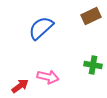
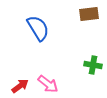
brown rectangle: moved 2 px left, 2 px up; rotated 18 degrees clockwise
blue semicircle: moved 3 px left; rotated 100 degrees clockwise
pink arrow: moved 7 px down; rotated 25 degrees clockwise
